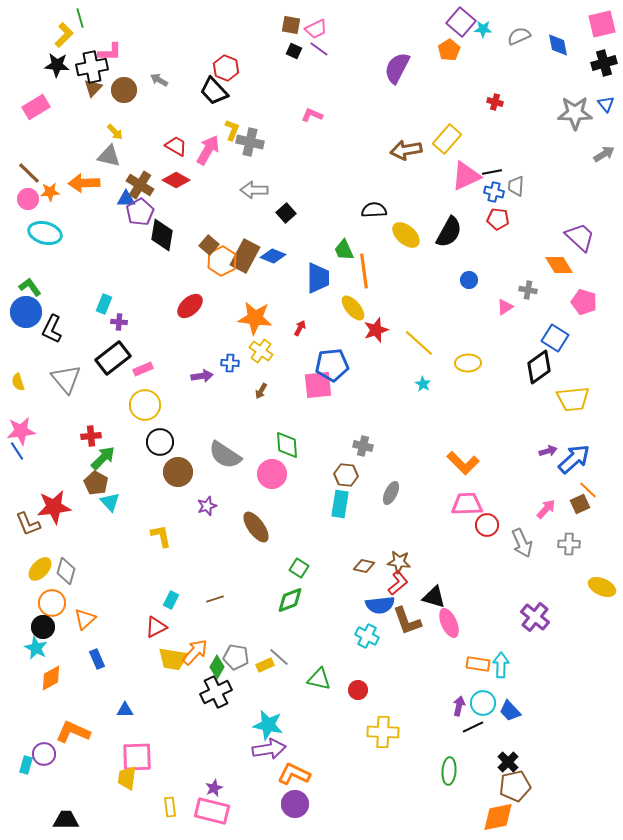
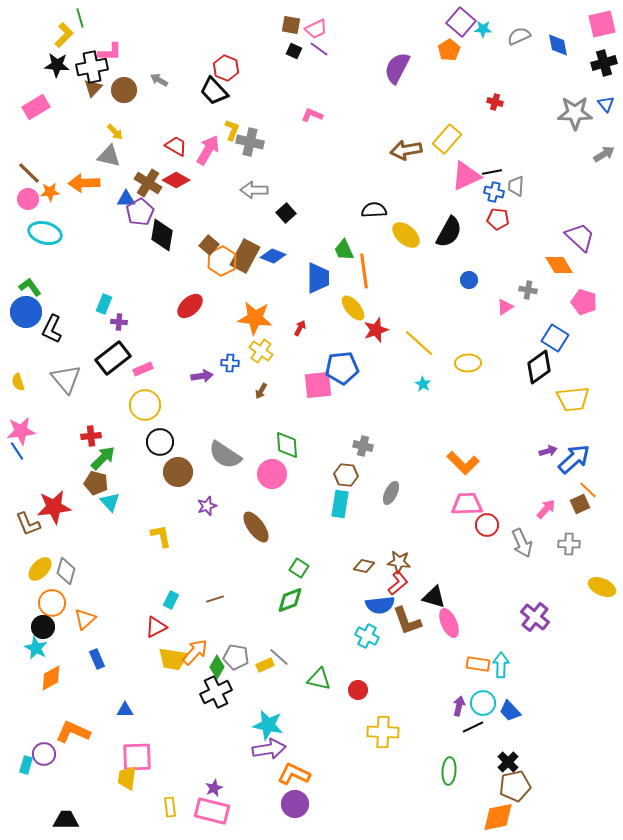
brown cross at (140, 185): moved 8 px right, 2 px up
blue pentagon at (332, 365): moved 10 px right, 3 px down
brown pentagon at (96, 483): rotated 15 degrees counterclockwise
